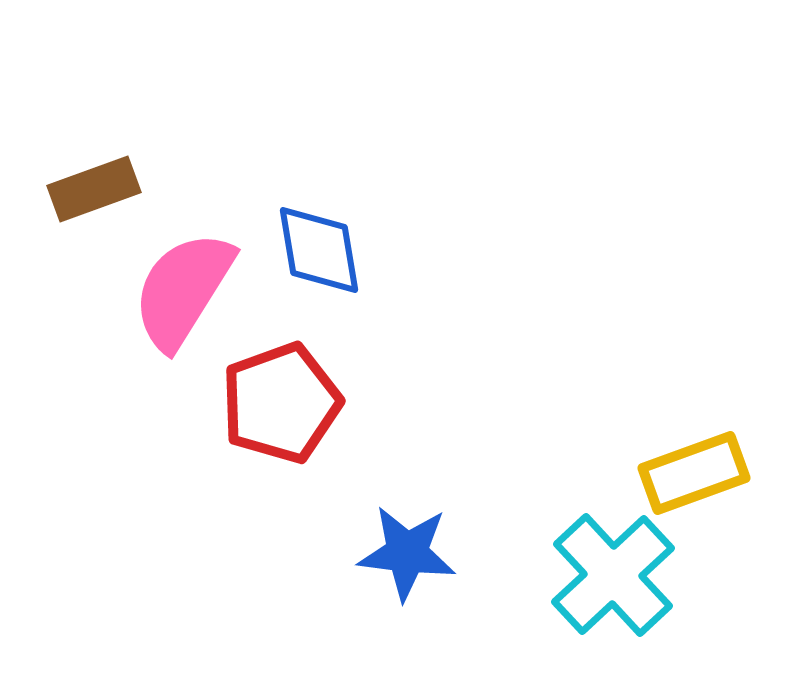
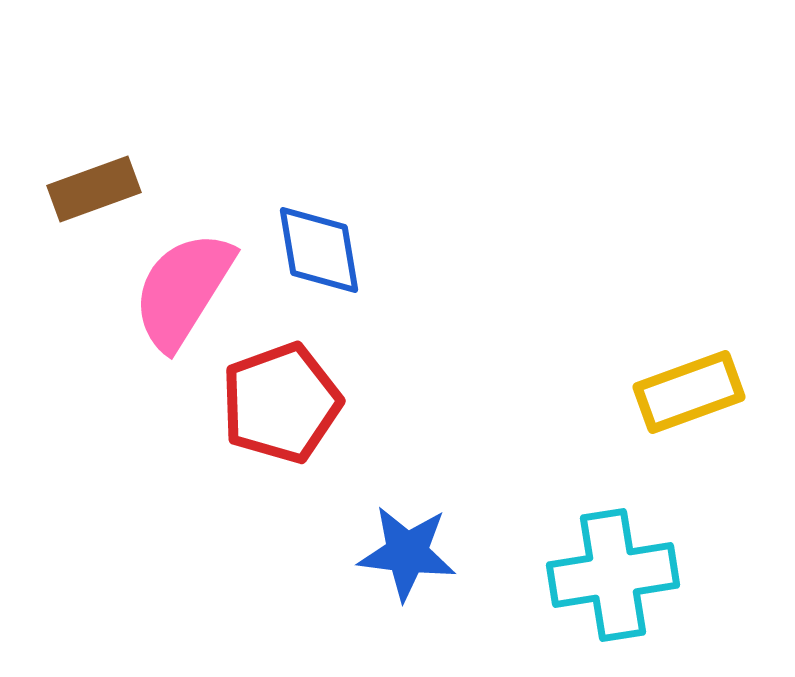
yellow rectangle: moved 5 px left, 81 px up
cyan cross: rotated 34 degrees clockwise
